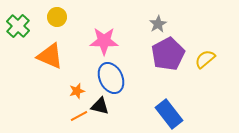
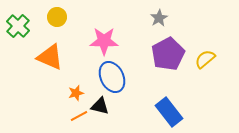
gray star: moved 1 px right, 6 px up
orange triangle: moved 1 px down
blue ellipse: moved 1 px right, 1 px up
orange star: moved 1 px left, 2 px down
blue rectangle: moved 2 px up
